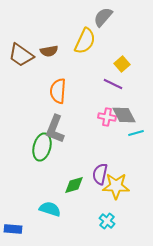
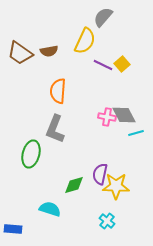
brown trapezoid: moved 1 px left, 2 px up
purple line: moved 10 px left, 19 px up
green ellipse: moved 11 px left, 7 px down
